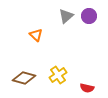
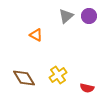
orange triangle: rotated 16 degrees counterclockwise
brown diamond: rotated 45 degrees clockwise
